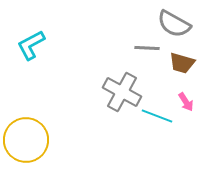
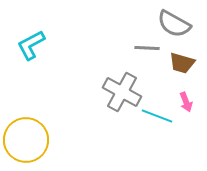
pink arrow: rotated 12 degrees clockwise
